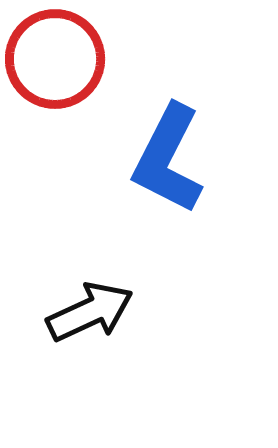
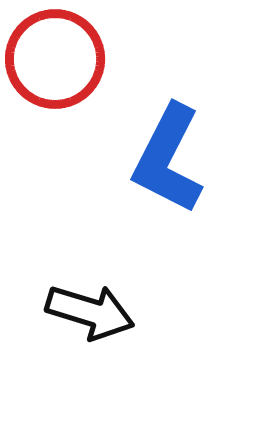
black arrow: rotated 42 degrees clockwise
